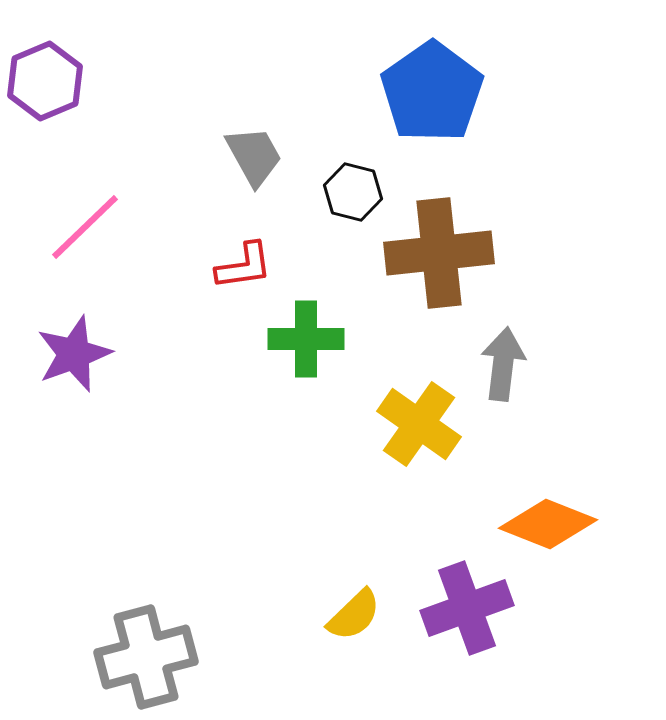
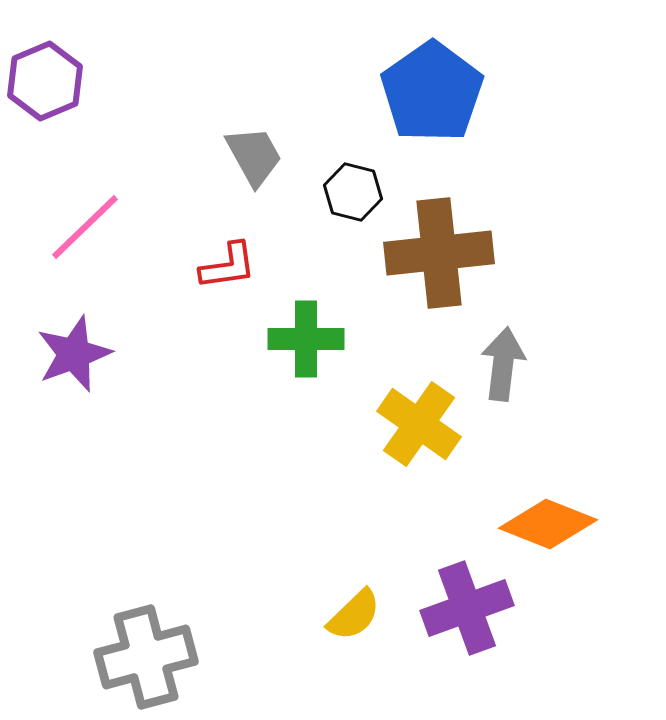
red L-shape: moved 16 px left
